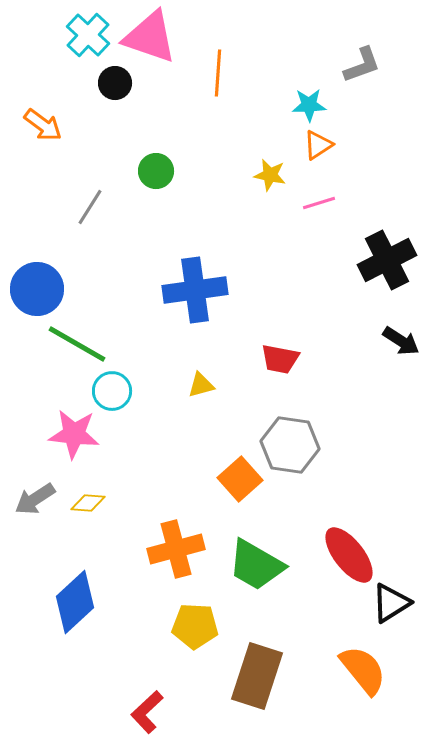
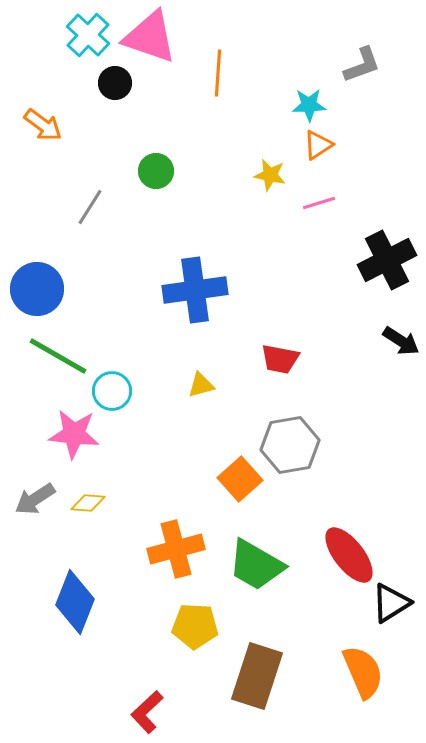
green line: moved 19 px left, 12 px down
gray hexagon: rotated 18 degrees counterclockwise
blue diamond: rotated 26 degrees counterclockwise
orange semicircle: moved 2 px down; rotated 16 degrees clockwise
